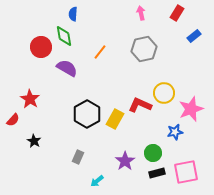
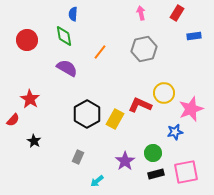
blue rectangle: rotated 32 degrees clockwise
red circle: moved 14 px left, 7 px up
black rectangle: moved 1 px left, 1 px down
